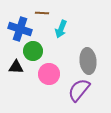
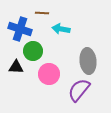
cyan arrow: rotated 78 degrees clockwise
